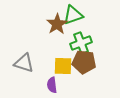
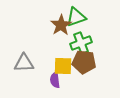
green triangle: moved 3 px right, 2 px down
brown star: moved 4 px right, 1 px down
gray triangle: rotated 20 degrees counterclockwise
purple semicircle: moved 3 px right, 5 px up
